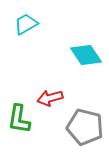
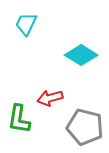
cyan trapezoid: rotated 35 degrees counterclockwise
cyan diamond: moved 5 px left; rotated 24 degrees counterclockwise
